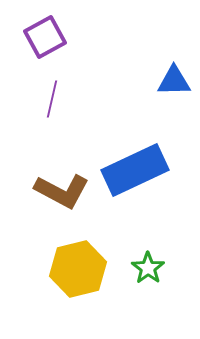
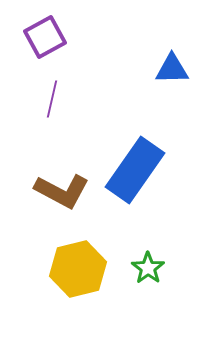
blue triangle: moved 2 px left, 12 px up
blue rectangle: rotated 30 degrees counterclockwise
